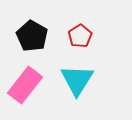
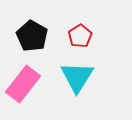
cyan triangle: moved 3 px up
pink rectangle: moved 2 px left, 1 px up
